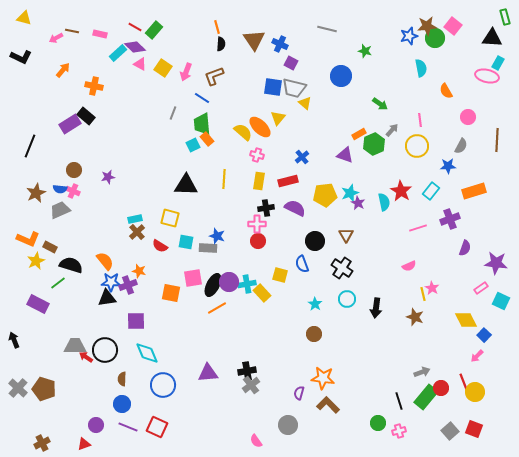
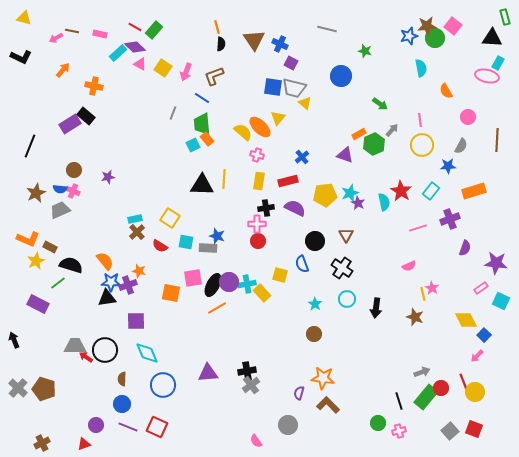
yellow circle at (417, 146): moved 5 px right, 1 px up
black triangle at (186, 185): moved 16 px right
yellow square at (170, 218): rotated 18 degrees clockwise
